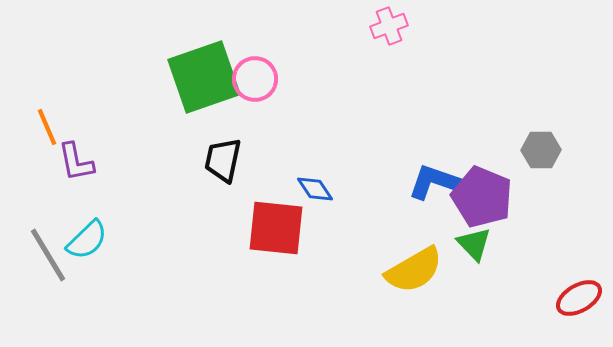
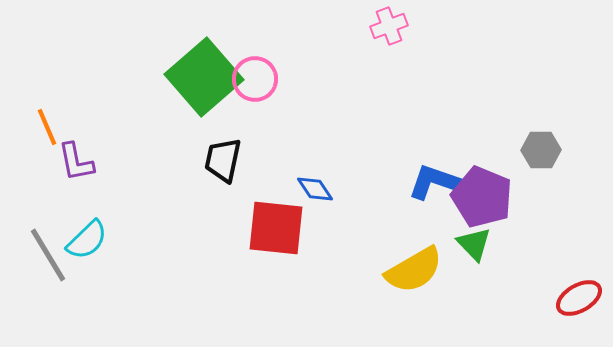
green square: rotated 22 degrees counterclockwise
